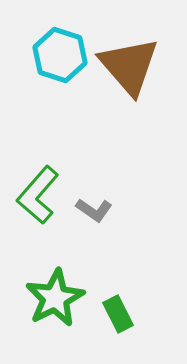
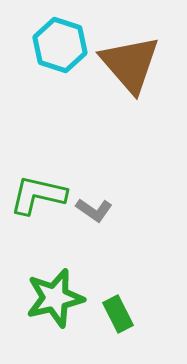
cyan hexagon: moved 10 px up
brown triangle: moved 1 px right, 2 px up
green L-shape: rotated 62 degrees clockwise
green star: rotated 14 degrees clockwise
